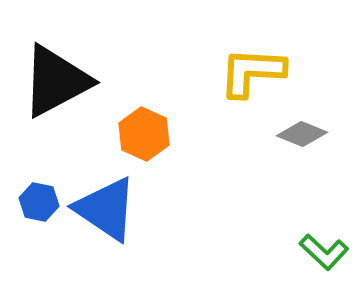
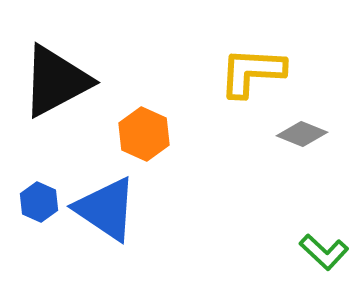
blue hexagon: rotated 12 degrees clockwise
